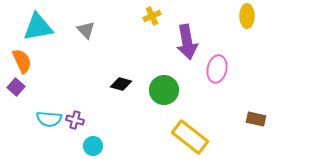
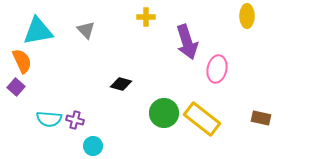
yellow cross: moved 6 px left, 1 px down; rotated 24 degrees clockwise
cyan triangle: moved 4 px down
purple arrow: rotated 8 degrees counterclockwise
green circle: moved 23 px down
brown rectangle: moved 5 px right, 1 px up
yellow rectangle: moved 12 px right, 18 px up
